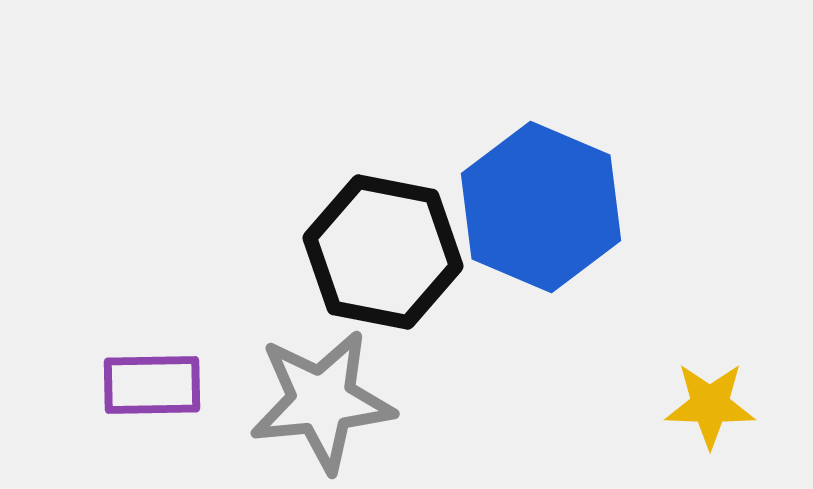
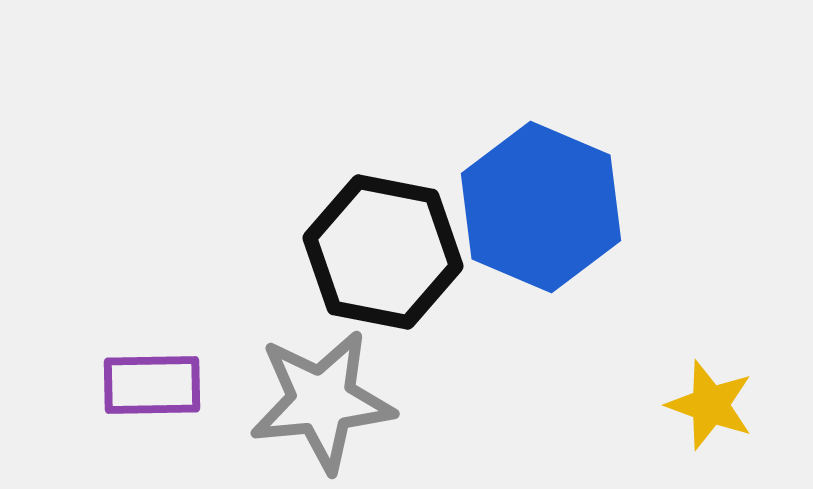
yellow star: rotated 18 degrees clockwise
